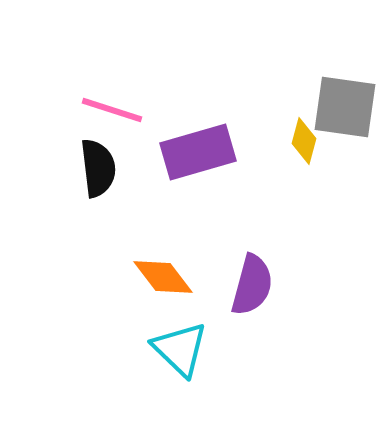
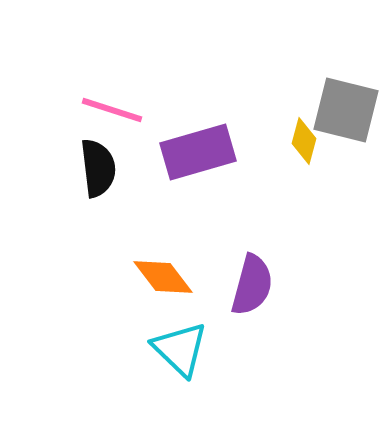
gray square: moved 1 px right, 3 px down; rotated 6 degrees clockwise
